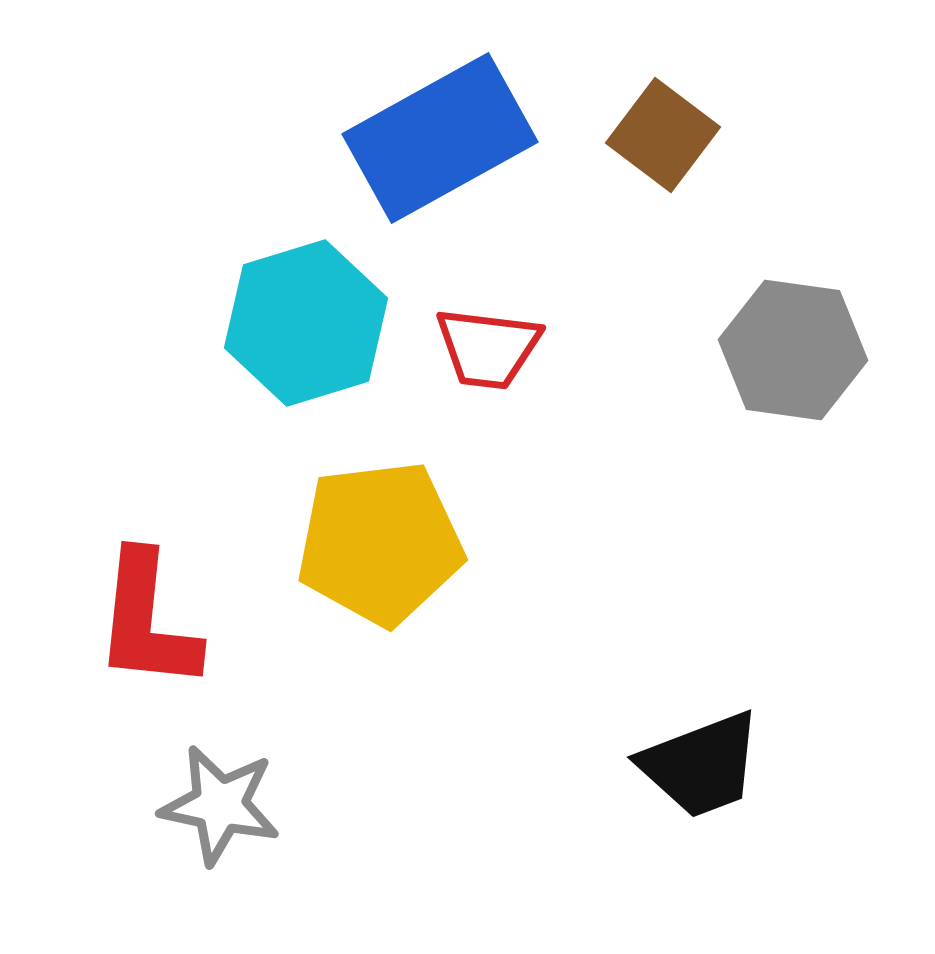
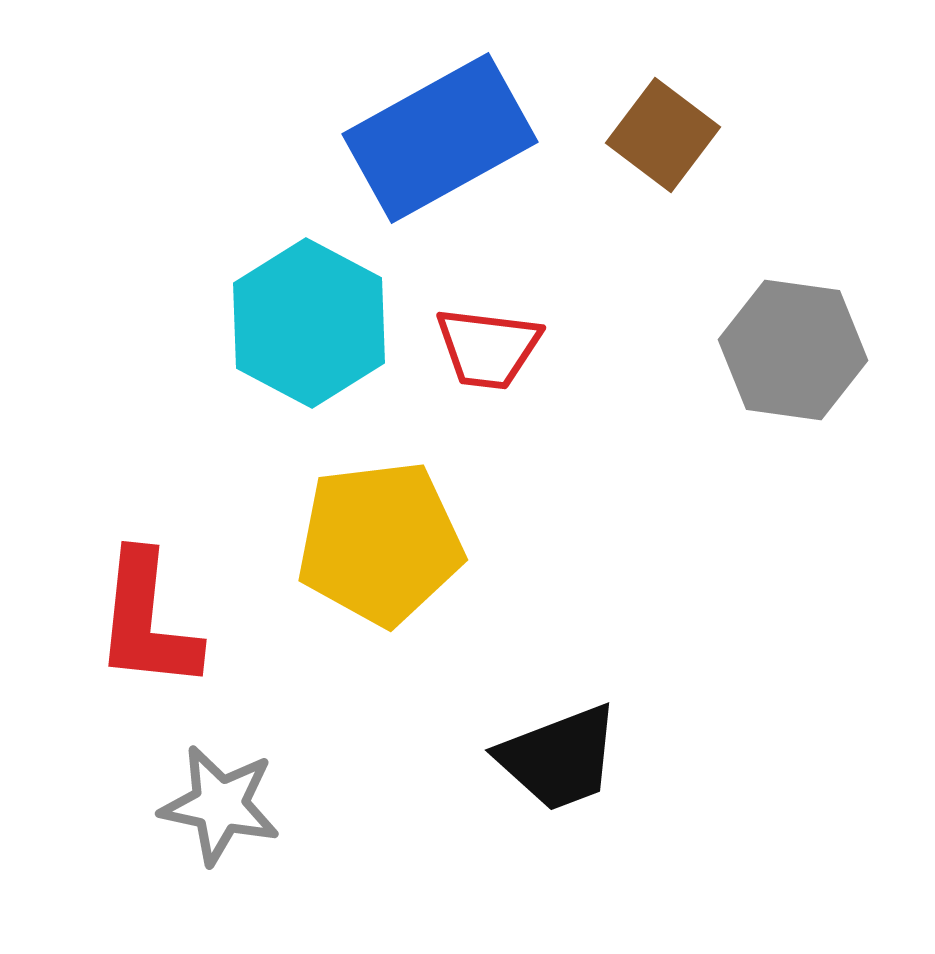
cyan hexagon: moved 3 px right; rotated 15 degrees counterclockwise
black trapezoid: moved 142 px left, 7 px up
